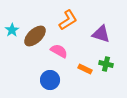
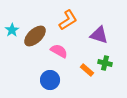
purple triangle: moved 2 px left, 1 px down
green cross: moved 1 px left, 1 px up
orange rectangle: moved 2 px right, 1 px down; rotated 16 degrees clockwise
